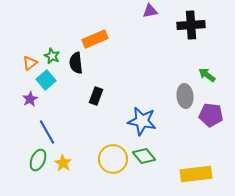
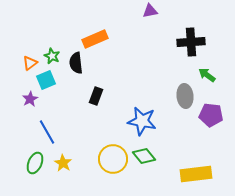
black cross: moved 17 px down
cyan square: rotated 18 degrees clockwise
green ellipse: moved 3 px left, 3 px down
